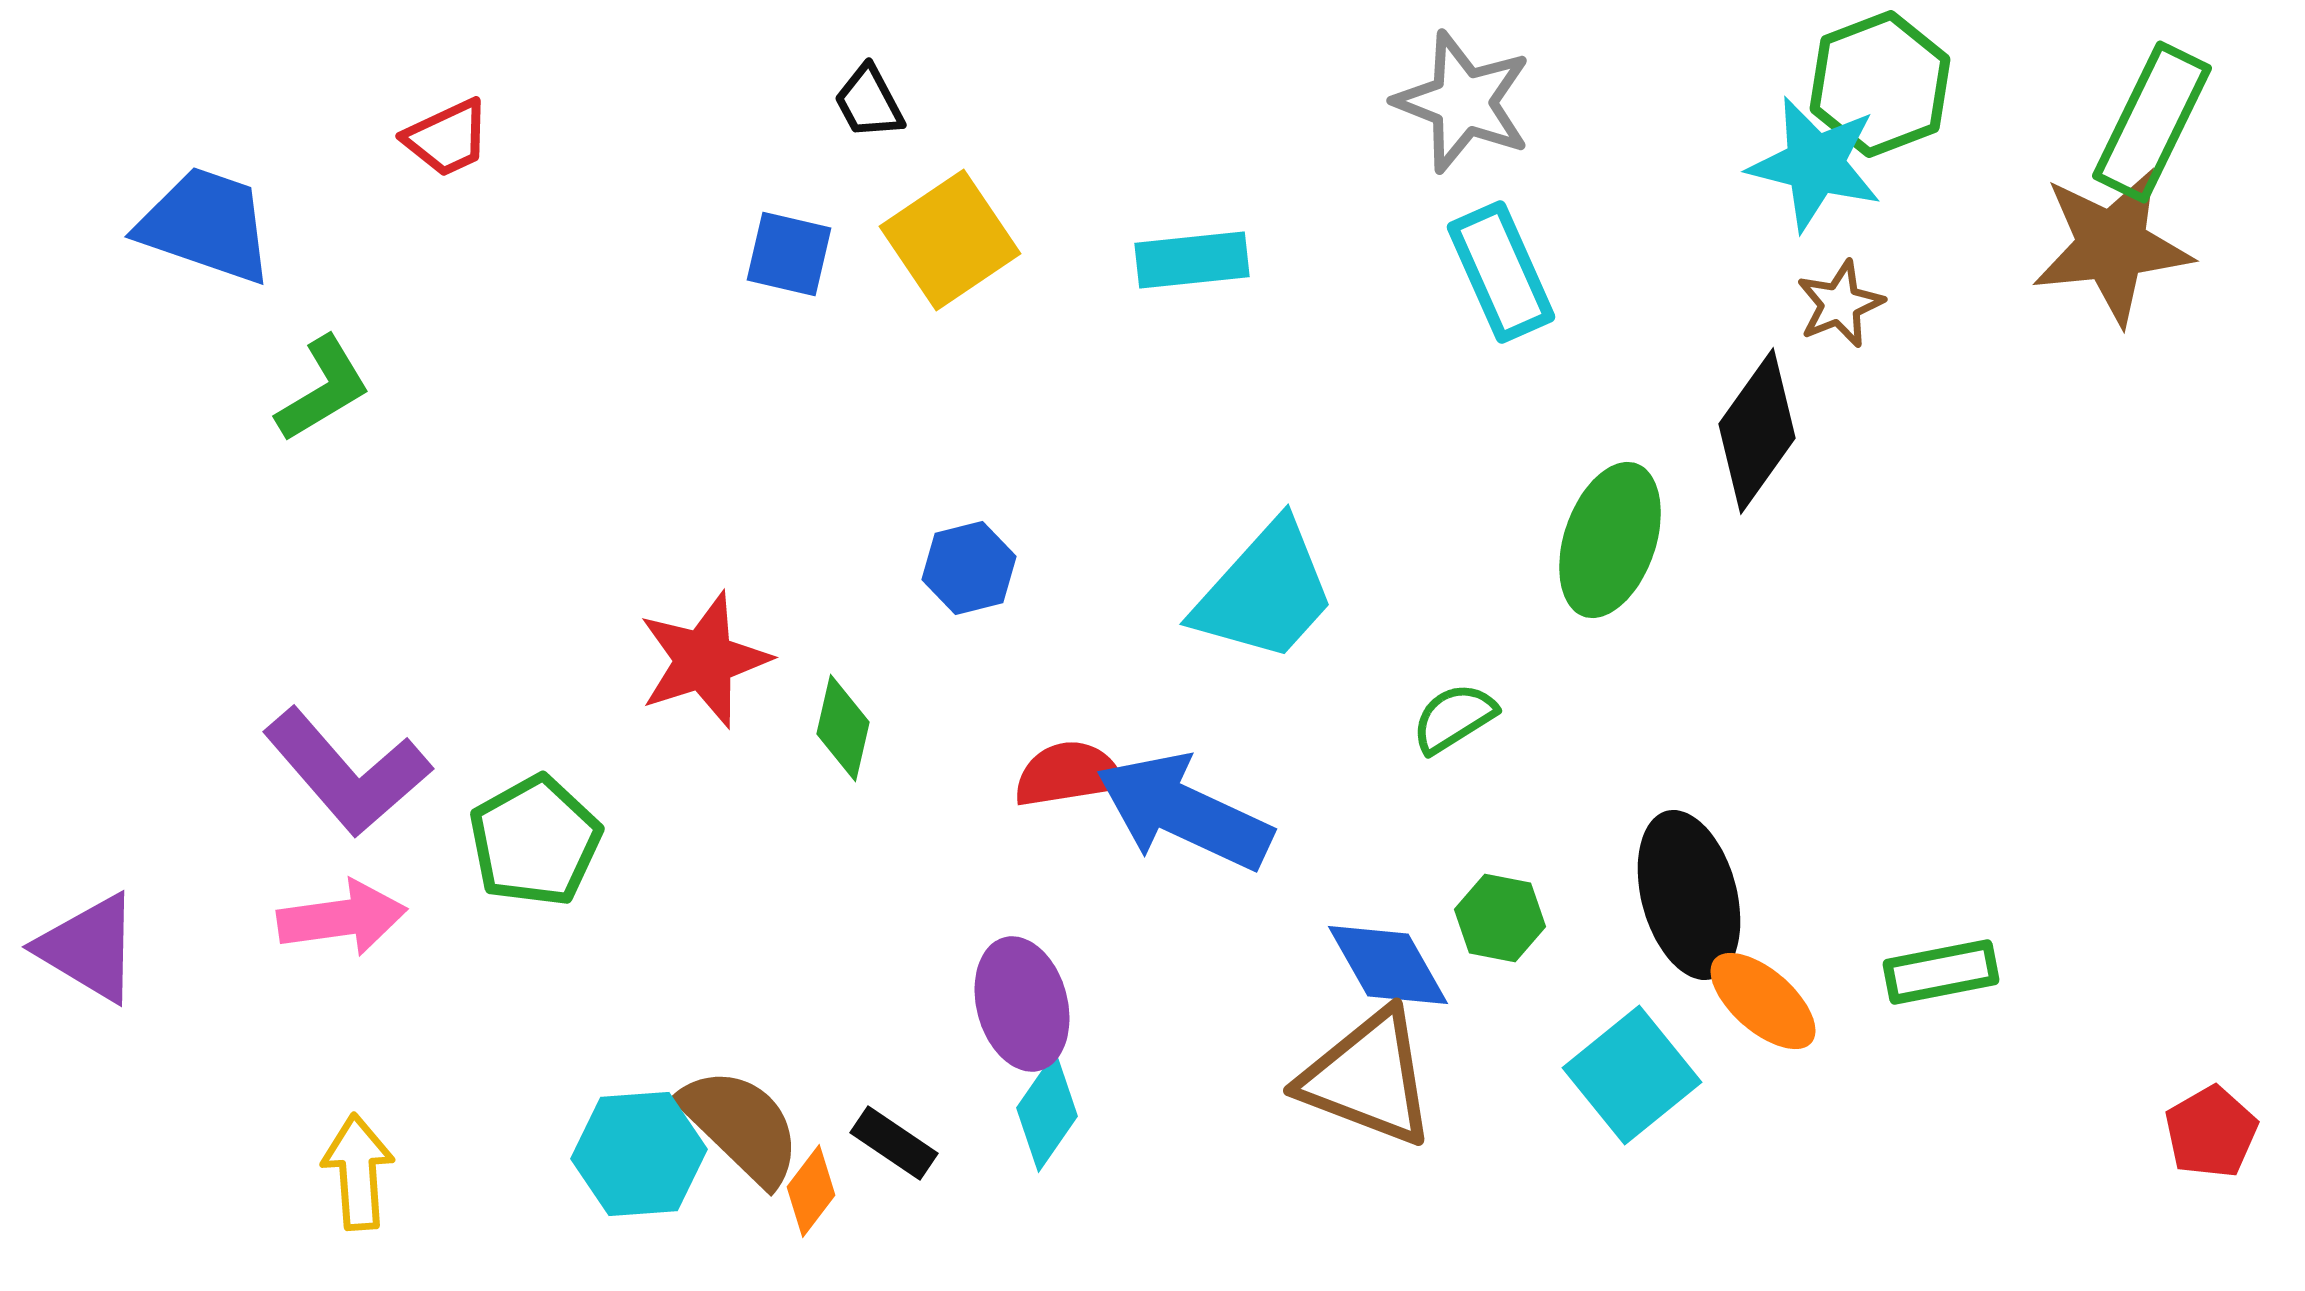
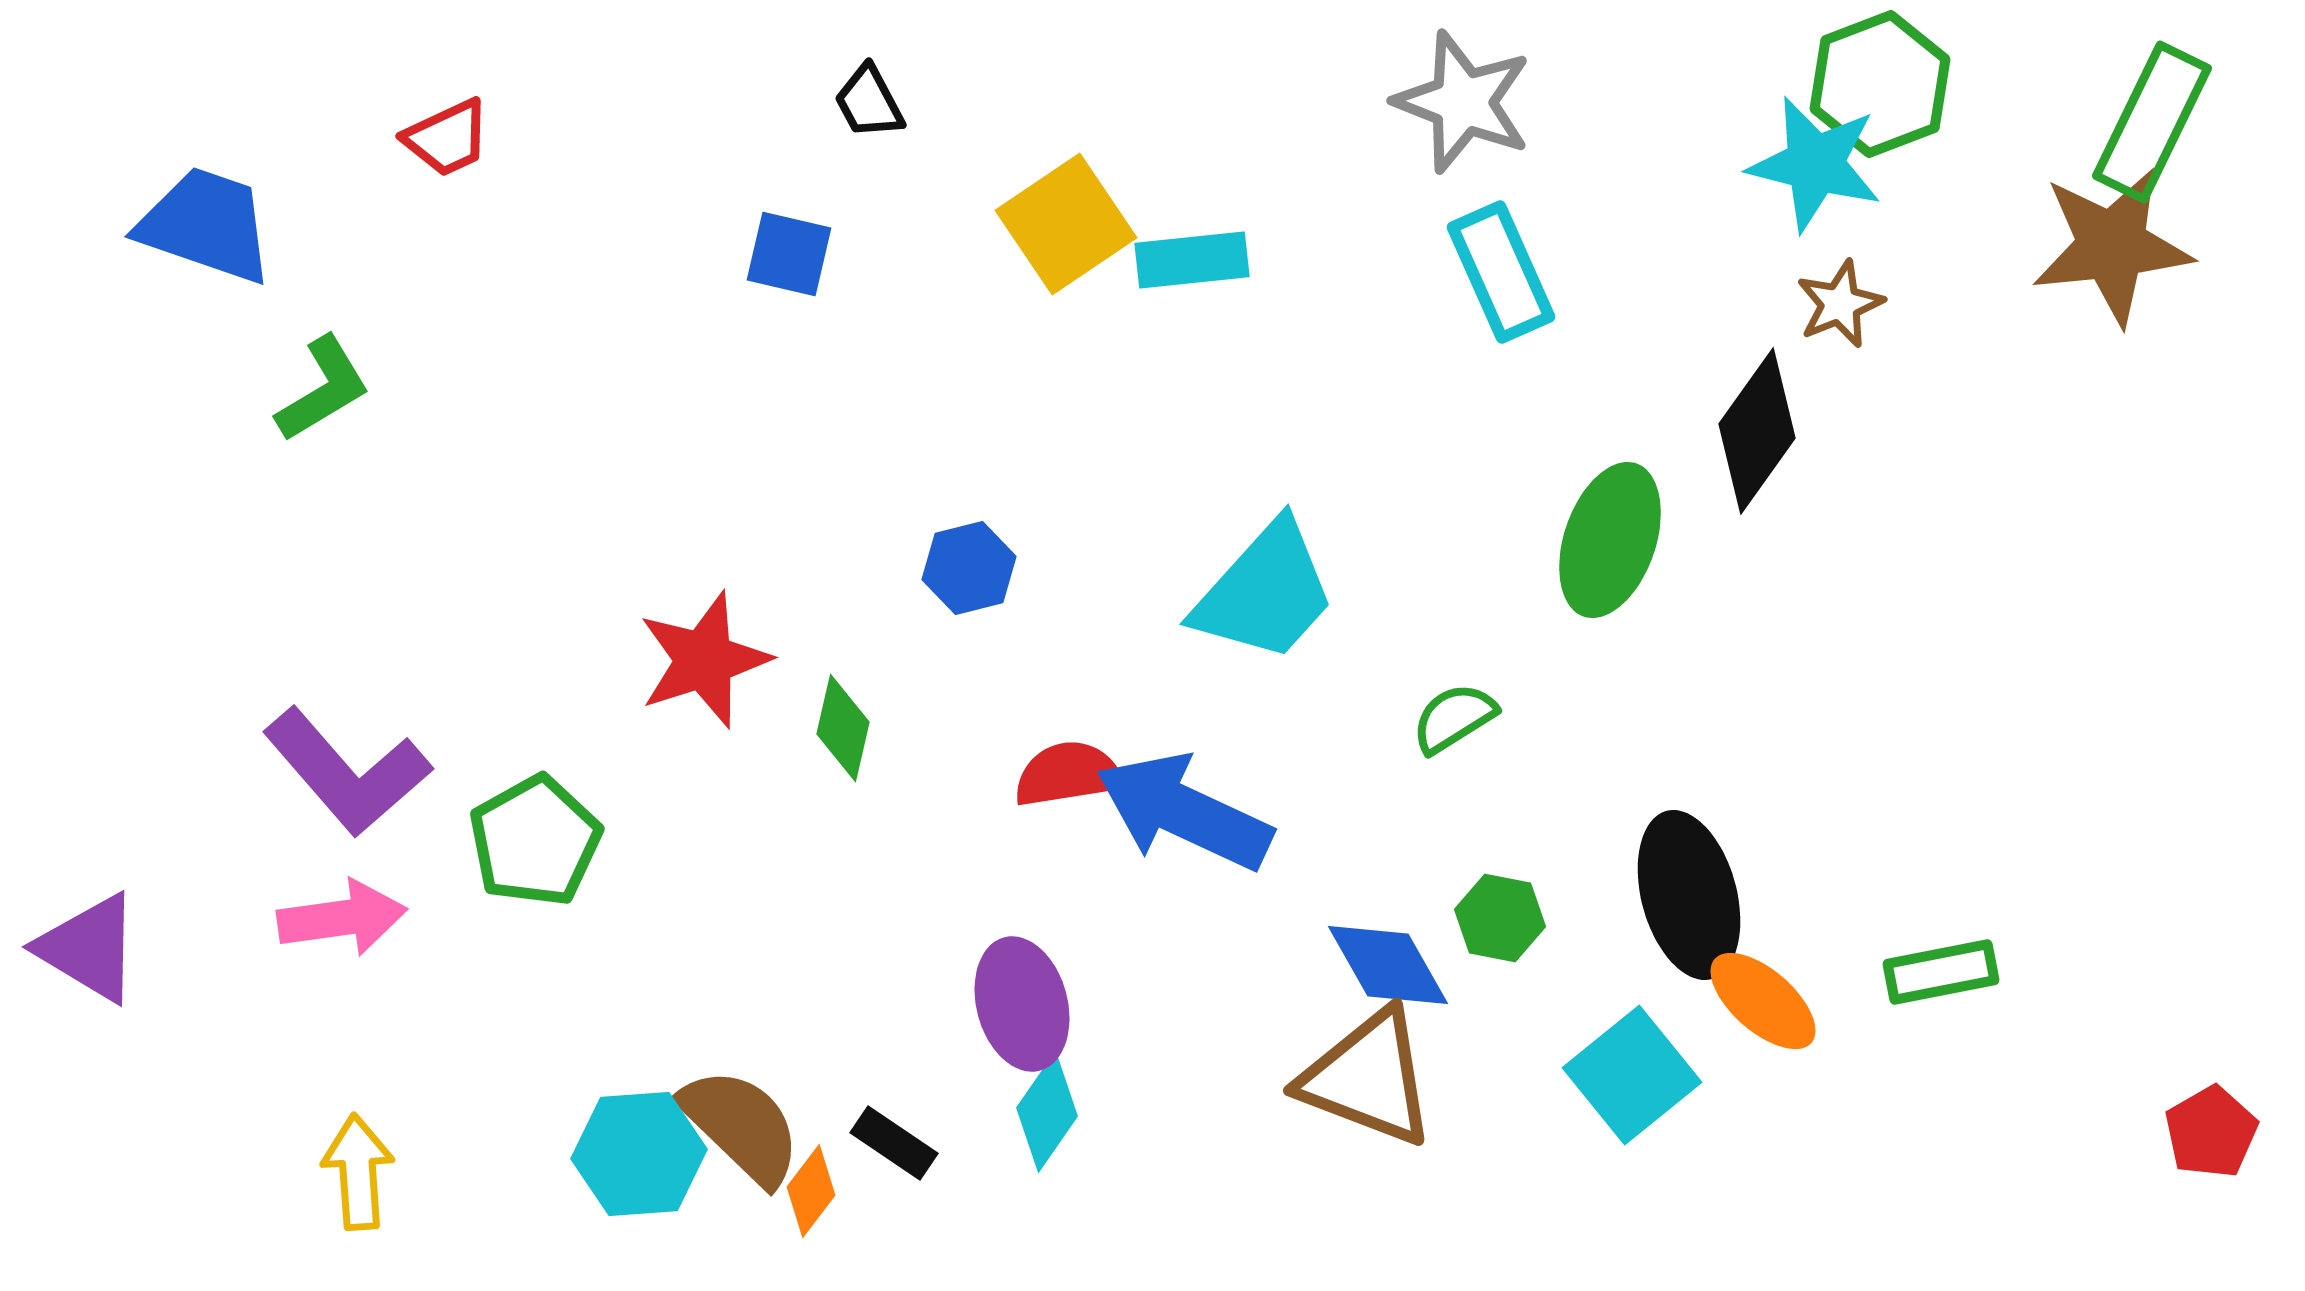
yellow square at (950, 240): moved 116 px right, 16 px up
